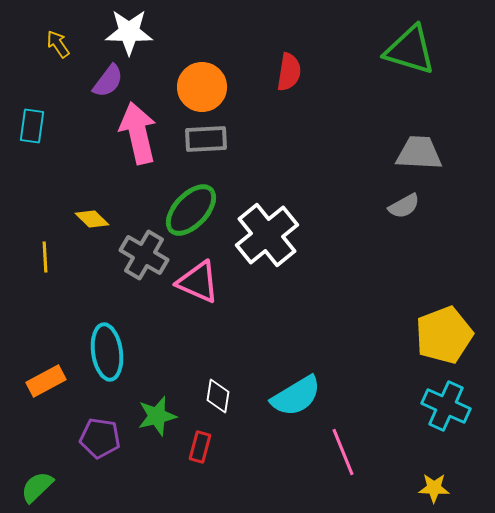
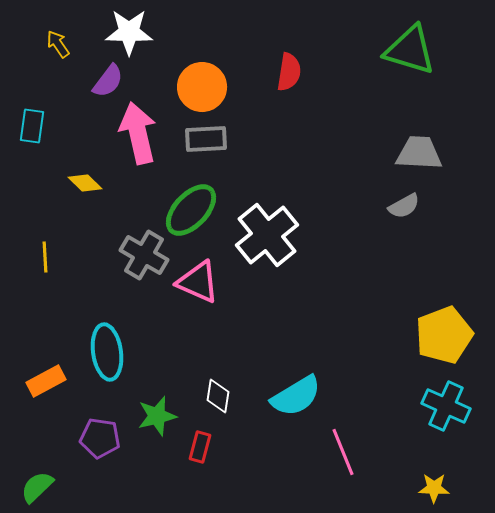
yellow diamond: moved 7 px left, 36 px up
